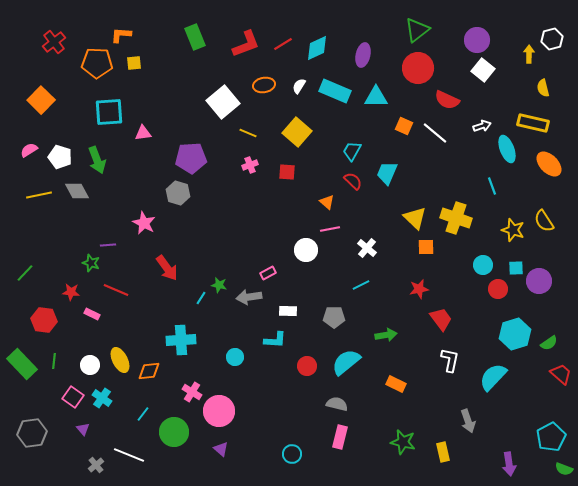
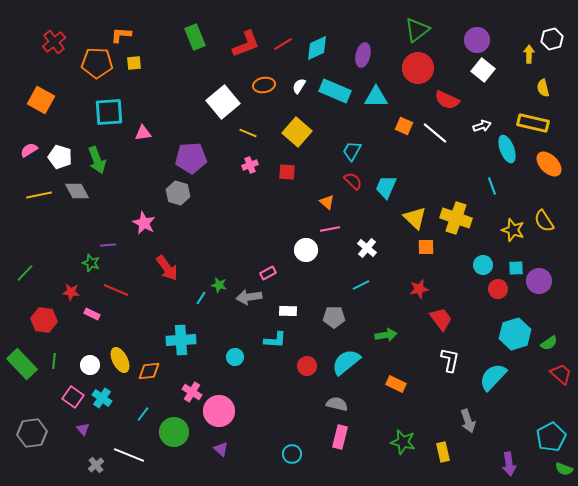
orange square at (41, 100): rotated 16 degrees counterclockwise
cyan trapezoid at (387, 173): moved 1 px left, 14 px down
